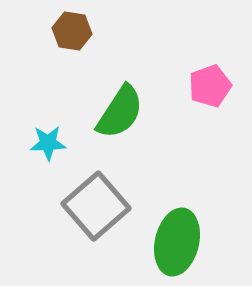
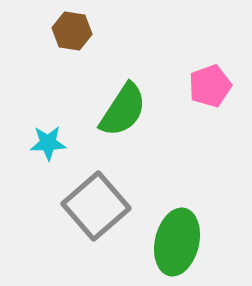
green semicircle: moved 3 px right, 2 px up
